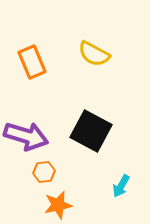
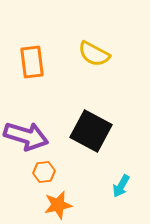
orange rectangle: rotated 16 degrees clockwise
